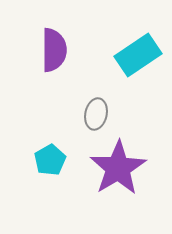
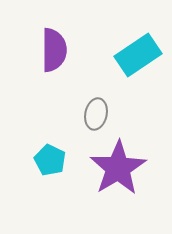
cyan pentagon: rotated 16 degrees counterclockwise
